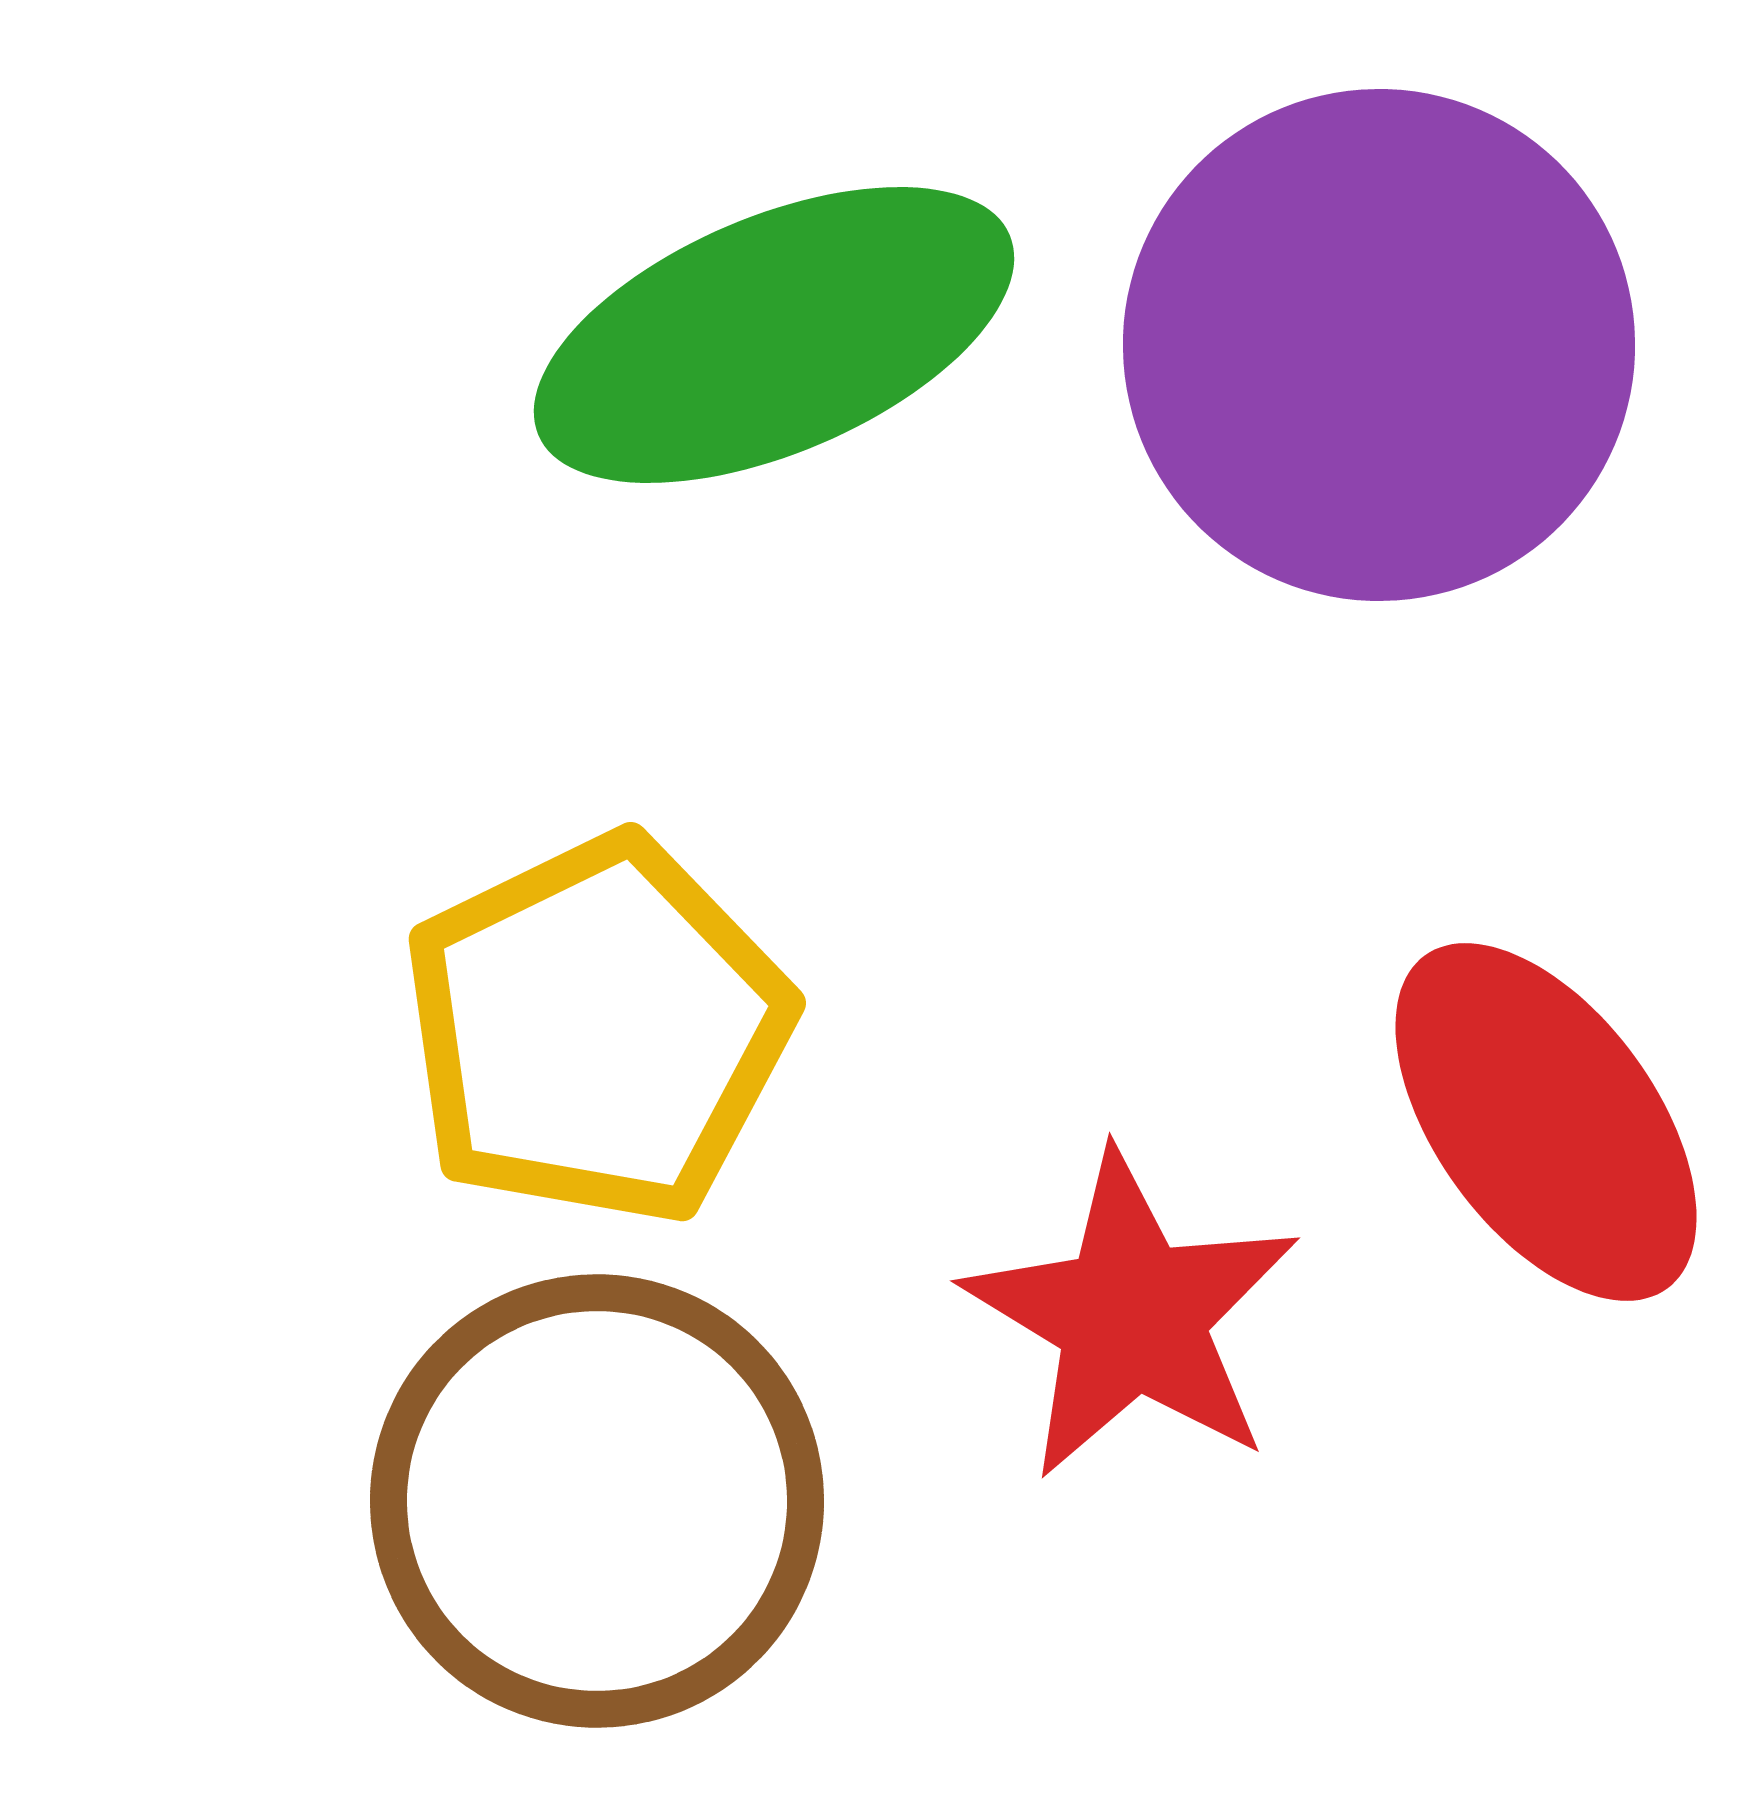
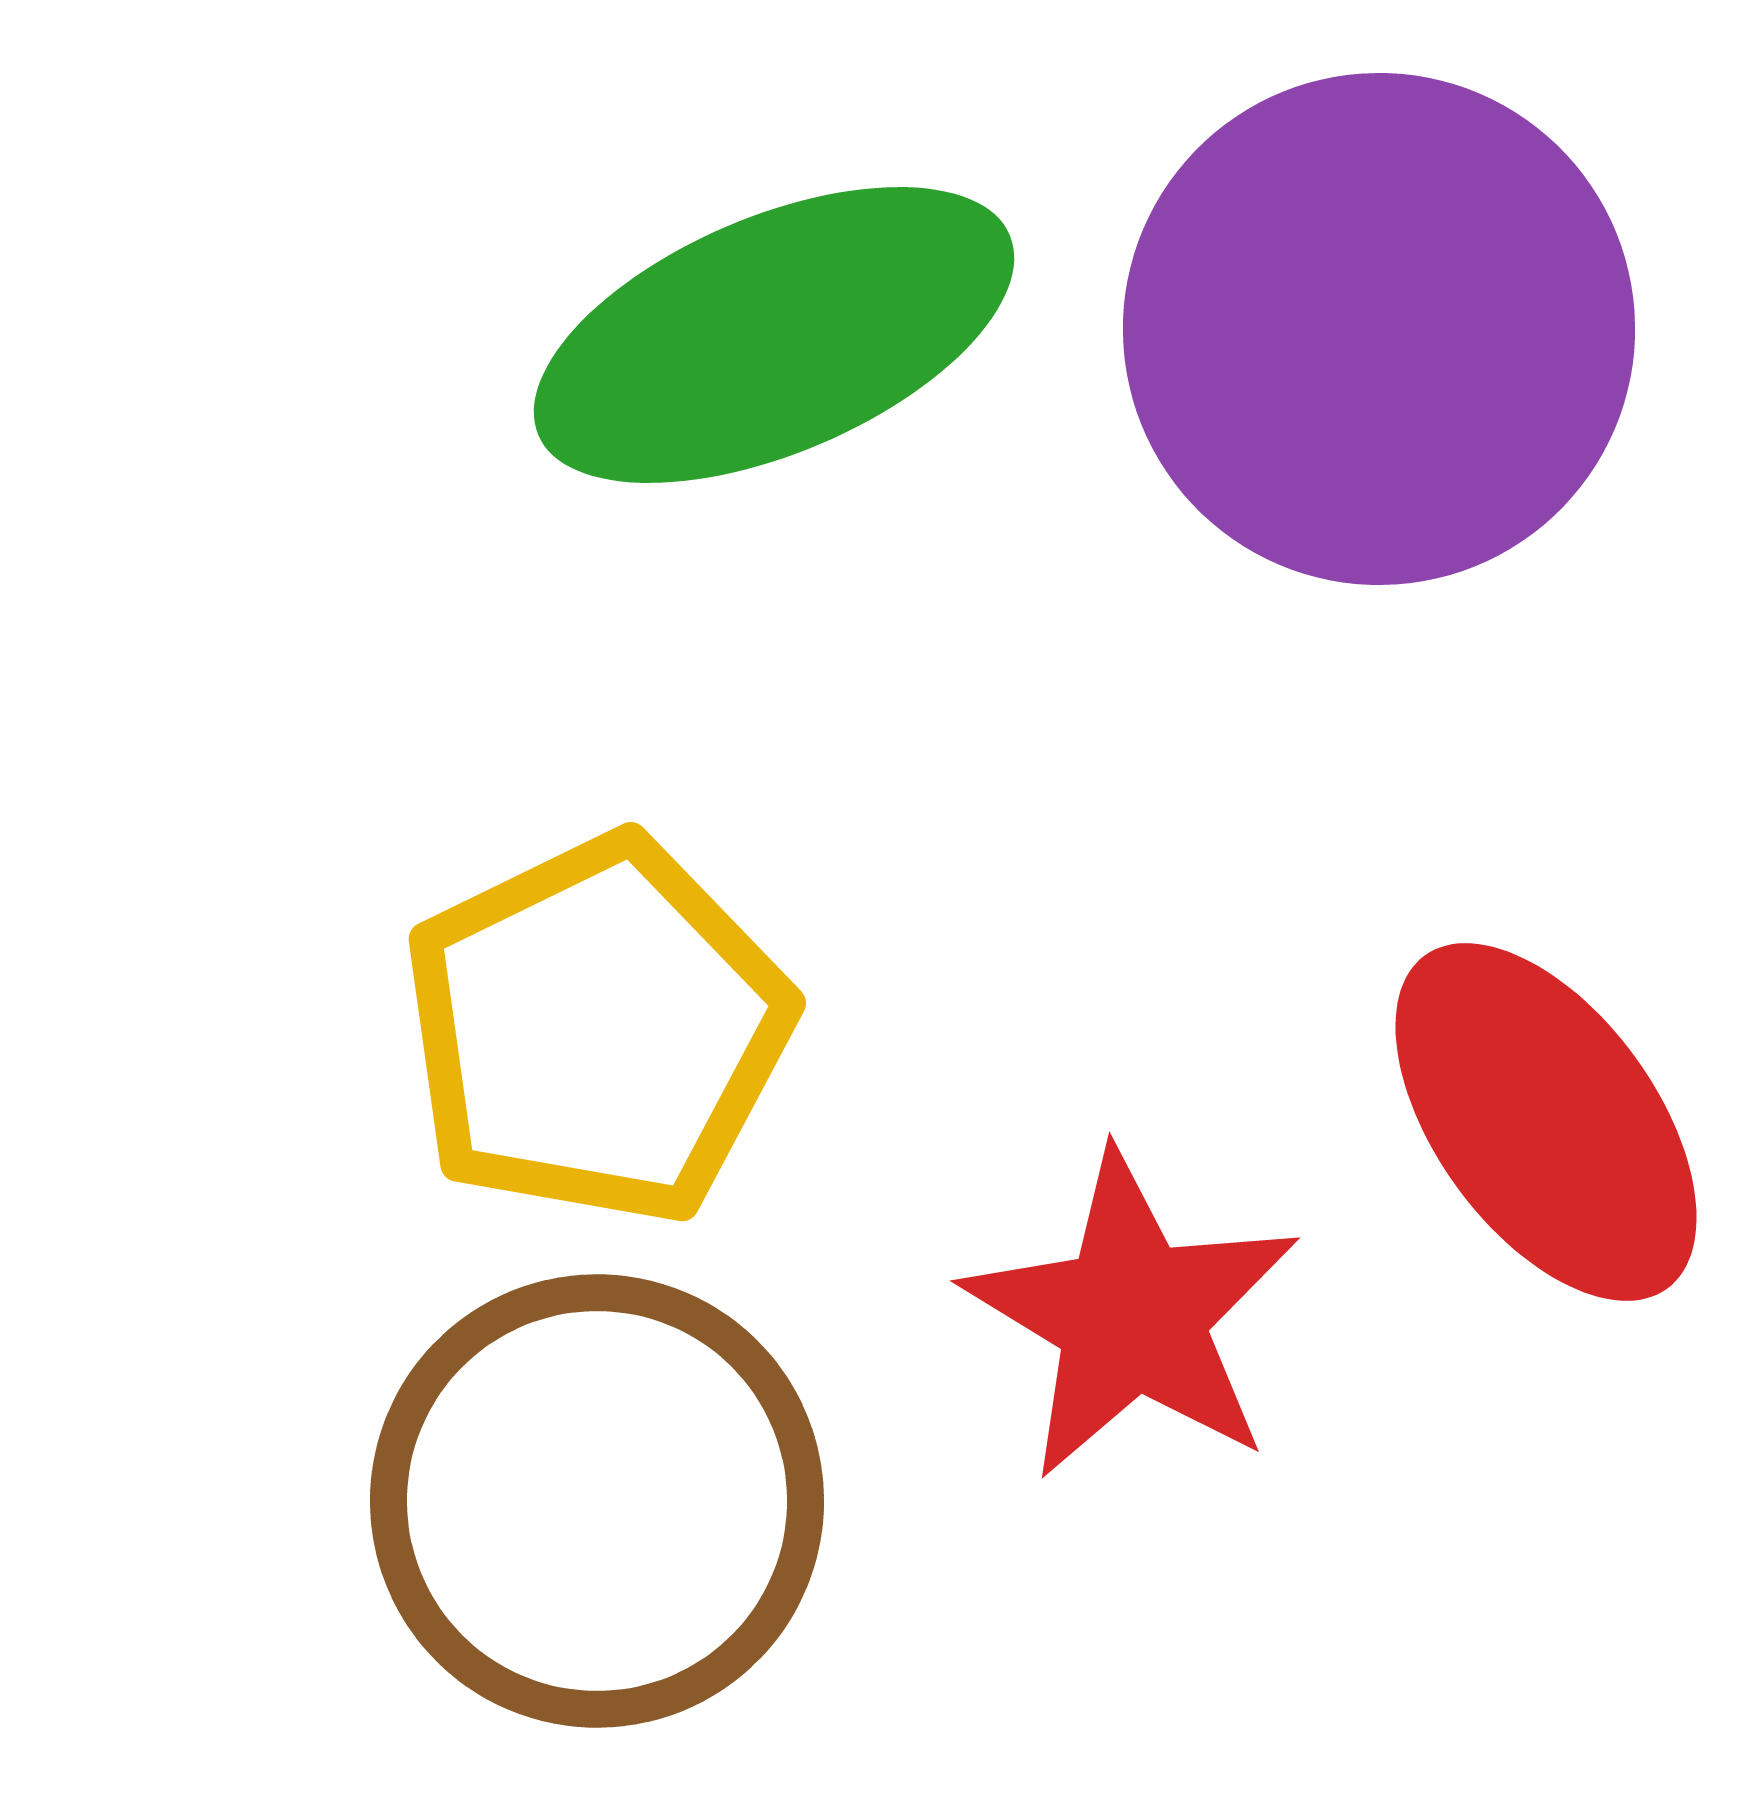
purple circle: moved 16 px up
